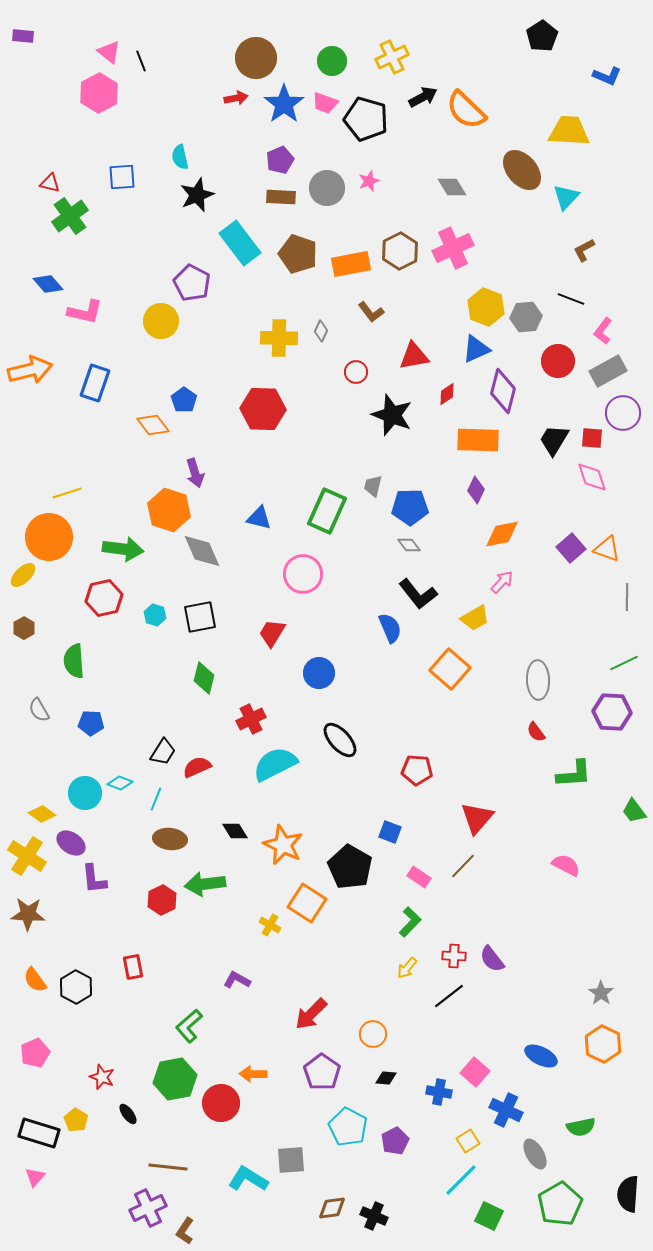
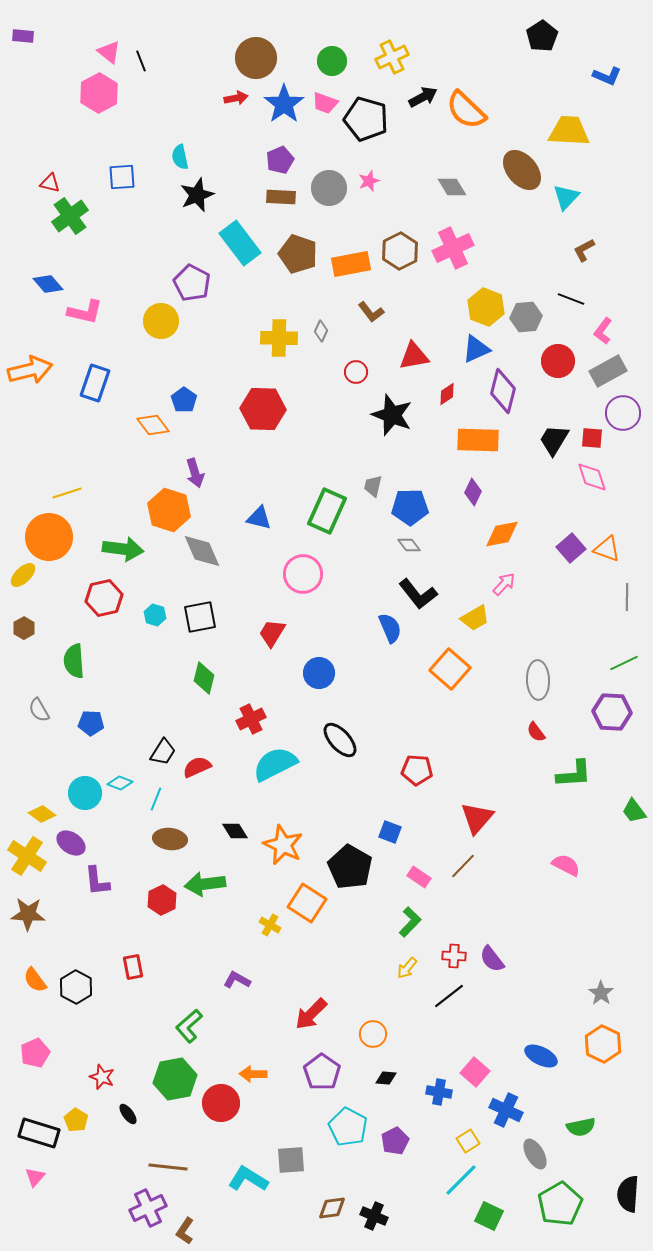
gray circle at (327, 188): moved 2 px right
purple diamond at (476, 490): moved 3 px left, 2 px down
pink arrow at (502, 582): moved 2 px right, 2 px down
purple L-shape at (94, 879): moved 3 px right, 2 px down
